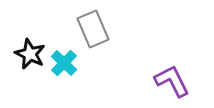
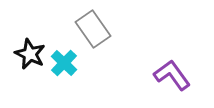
gray rectangle: rotated 12 degrees counterclockwise
purple L-shape: moved 6 px up; rotated 9 degrees counterclockwise
